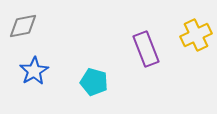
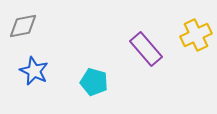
purple rectangle: rotated 20 degrees counterclockwise
blue star: rotated 16 degrees counterclockwise
